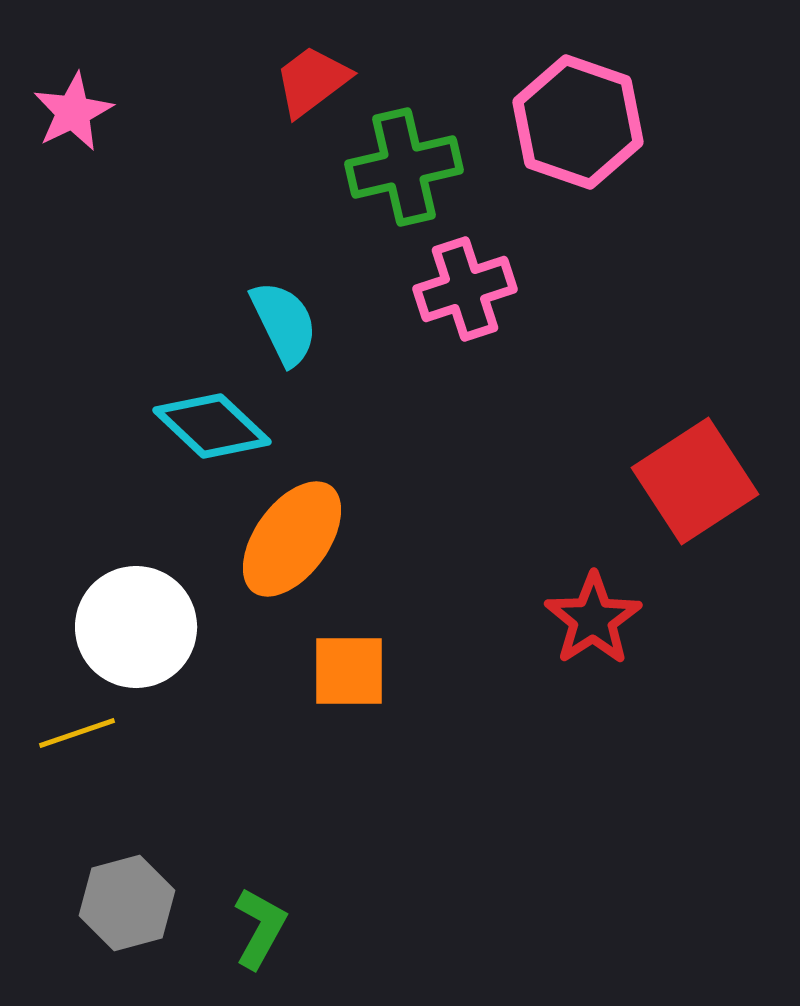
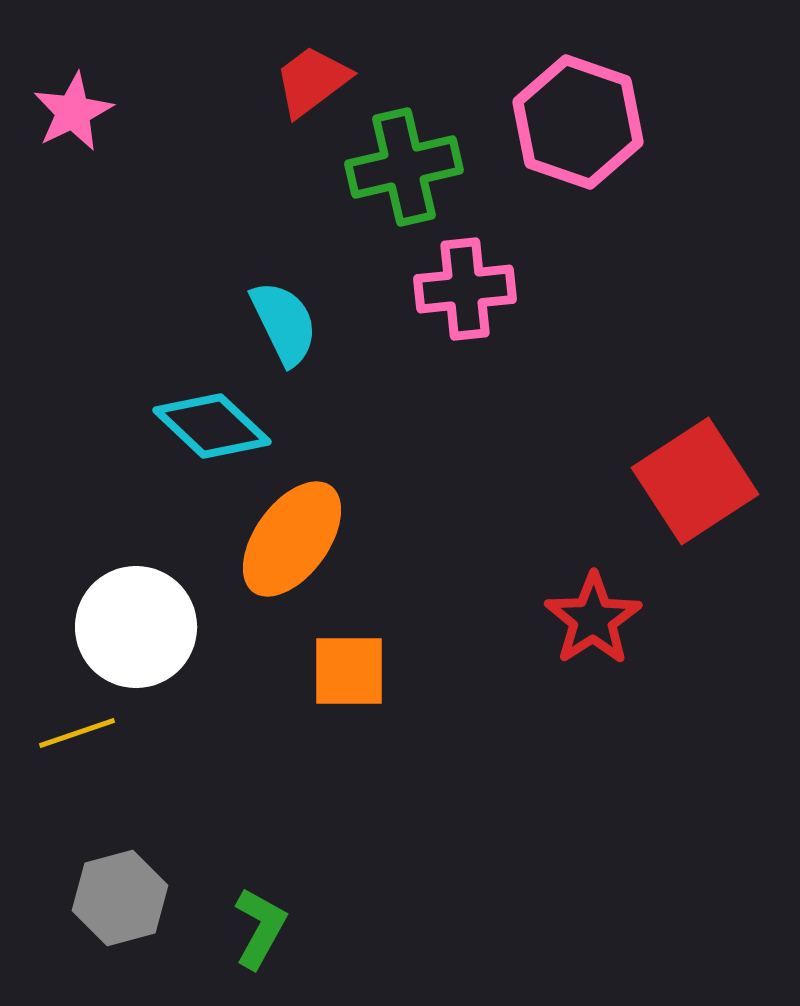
pink cross: rotated 12 degrees clockwise
gray hexagon: moved 7 px left, 5 px up
